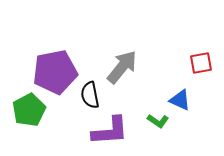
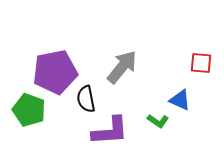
red square: rotated 15 degrees clockwise
black semicircle: moved 4 px left, 4 px down
green pentagon: rotated 24 degrees counterclockwise
